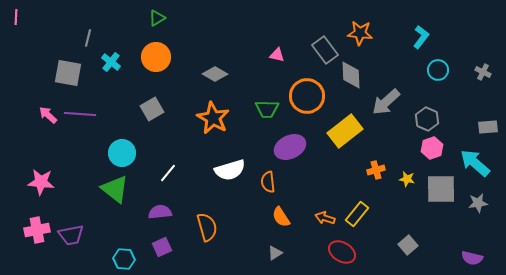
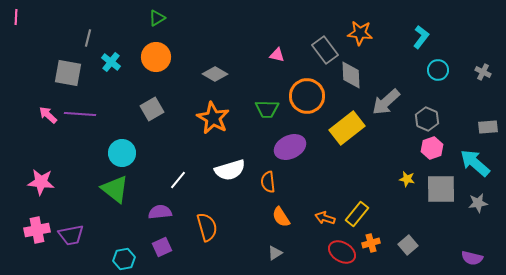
yellow rectangle at (345, 131): moved 2 px right, 3 px up
orange cross at (376, 170): moved 5 px left, 73 px down
white line at (168, 173): moved 10 px right, 7 px down
cyan hexagon at (124, 259): rotated 15 degrees counterclockwise
